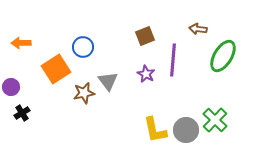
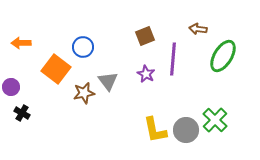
purple line: moved 1 px up
orange square: rotated 20 degrees counterclockwise
black cross: rotated 28 degrees counterclockwise
